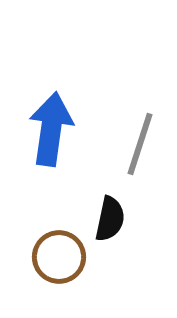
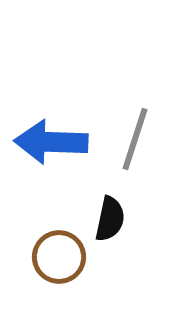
blue arrow: moved 13 px down; rotated 96 degrees counterclockwise
gray line: moved 5 px left, 5 px up
